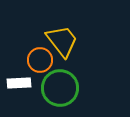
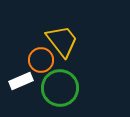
orange circle: moved 1 px right
white rectangle: moved 2 px right, 2 px up; rotated 20 degrees counterclockwise
